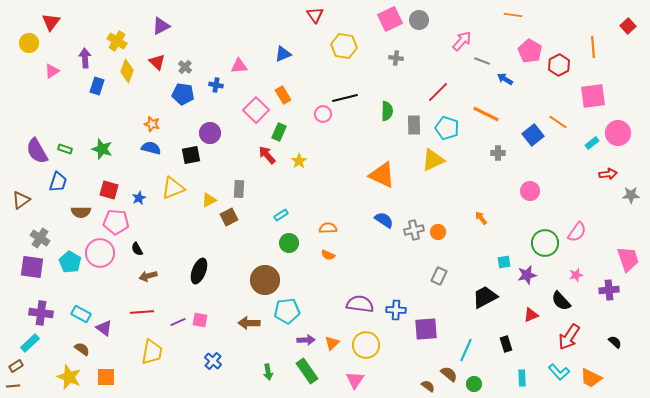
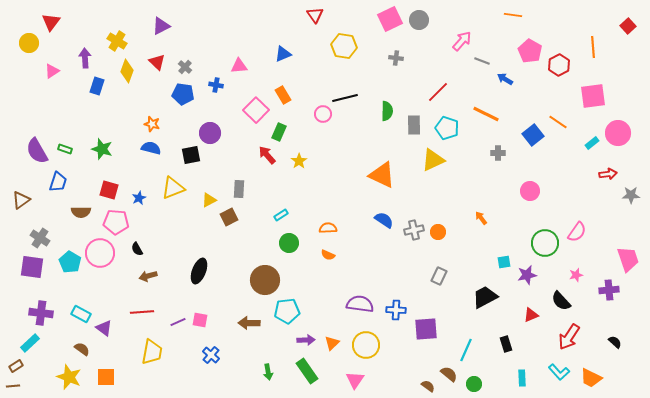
blue cross at (213, 361): moved 2 px left, 6 px up
